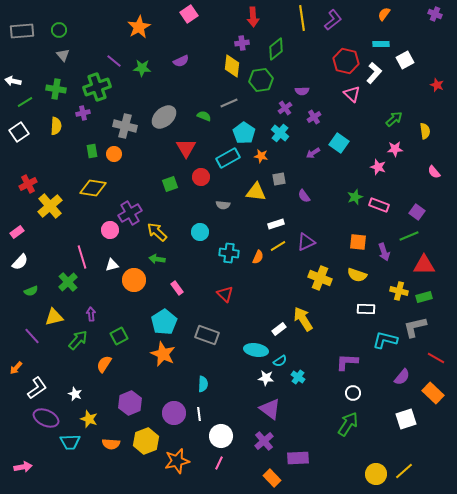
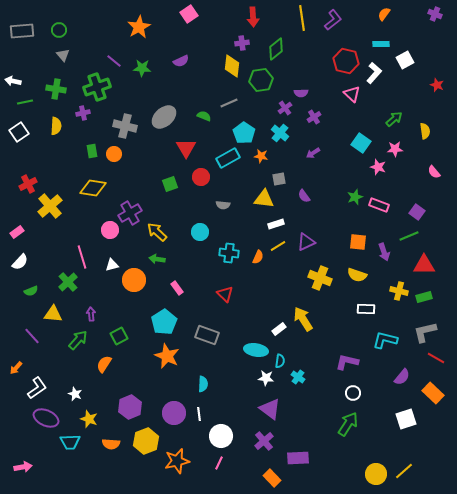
purple semicircle at (302, 91): moved 1 px left, 2 px down
green line at (25, 102): rotated 21 degrees clockwise
cyan square at (339, 143): moved 22 px right
yellow triangle at (256, 192): moved 8 px right, 7 px down
yellow triangle at (54, 317): moved 1 px left, 3 px up; rotated 18 degrees clockwise
gray L-shape at (415, 327): moved 10 px right, 5 px down
orange star at (163, 354): moved 4 px right, 2 px down
cyan semicircle at (280, 361): rotated 48 degrees counterclockwise
purple L-shape at (347, 362): rotated 10 degrees clockwise
purple hexagon at (130, 403): moved 4 px down
